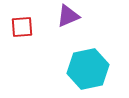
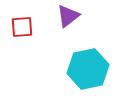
purple triangle: rotated 15 degrees counterclockwise
